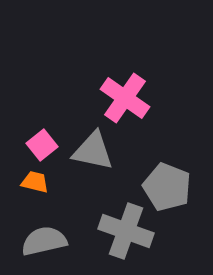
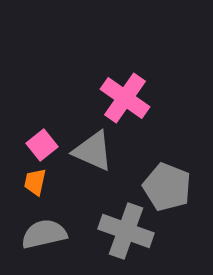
gray triangle: rotated 12 degrees clockwise
orange trapezoid: rotated 92 degrees counterclockwise
gray semicircle: moved 7 px up
